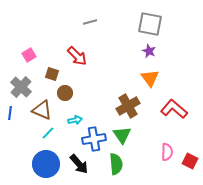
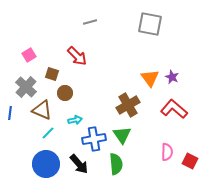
purple star: moved 23 px right, 26 px down
gray cross: moved 5 px right
brown cross: moved 1 px up
